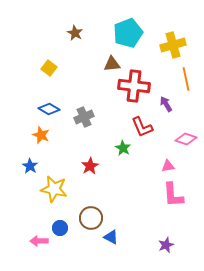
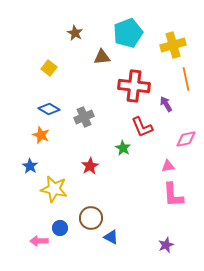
brown triangle: moved 10 px left, 7 px up
pink diamond: rotated 30 degrees counterclockwise
